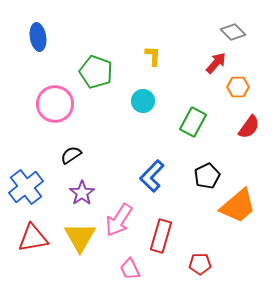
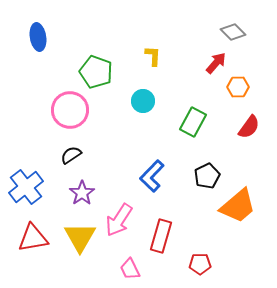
pink circle: moved 15 px right, 6 px down
